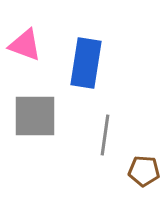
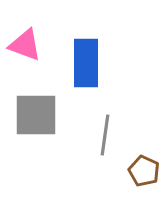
blue rectangle: rotated 9 degrees counterclockwise
gray square: moved 1 px right, 1 px up
brown pentagon: rotated 20 degrees clockwise
